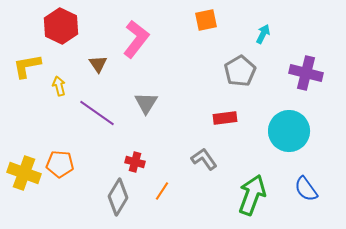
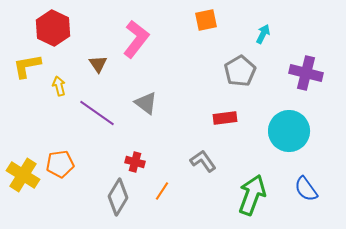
red hexagon: moved 8 px left, 2 px down
gray triangle: rotated 25 degrees counterclockwise
gray L-shape: moved 1 px left, 2 px down
orange pentagon: rotated 12 degrees counterclockwise
yellow cross: moved 1 px left, 2 px down; rotated 12 degrees clockwise
